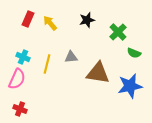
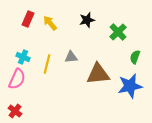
green semicircle: moved 1 px right, 4 px down; rotated 88 degrees clockwise
brown triangle: moved 1 px down; rotated 15 degrees counterclockwise
red cross: moved 5 px left, 2 px down; rotated 16 degrees clockwise
